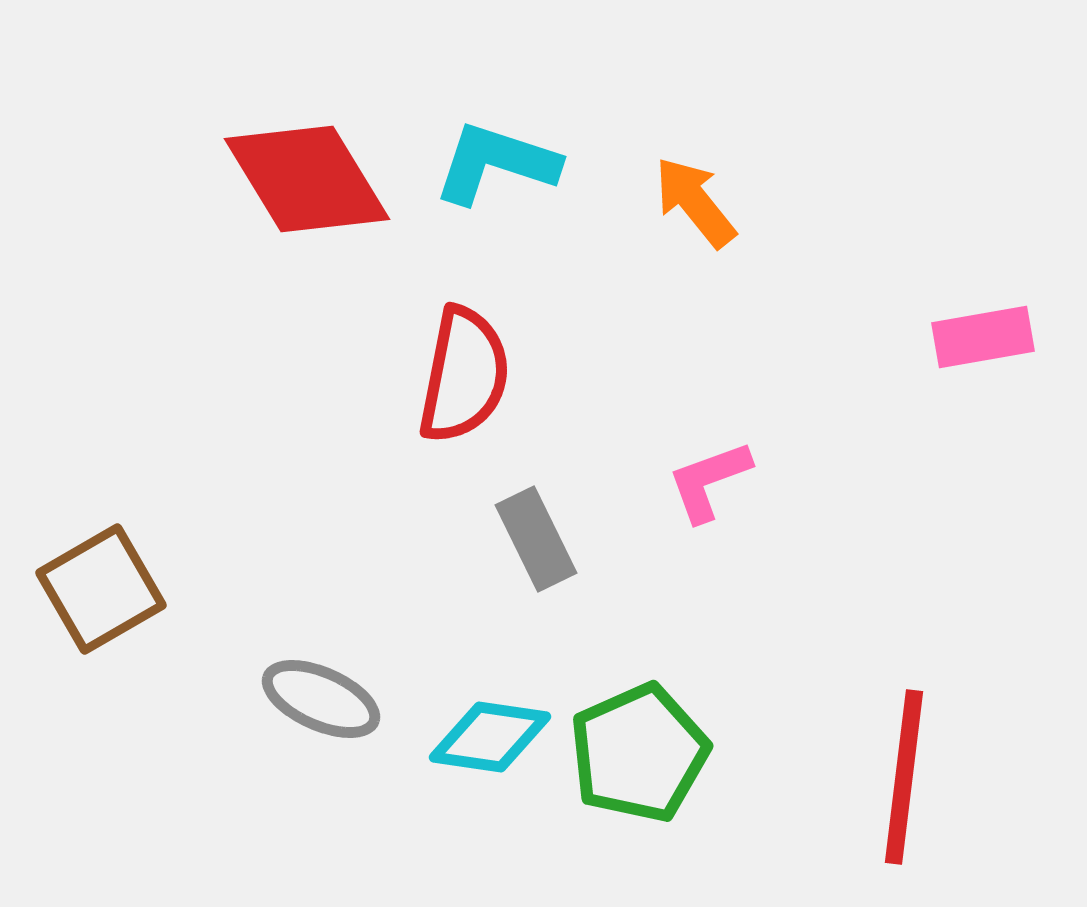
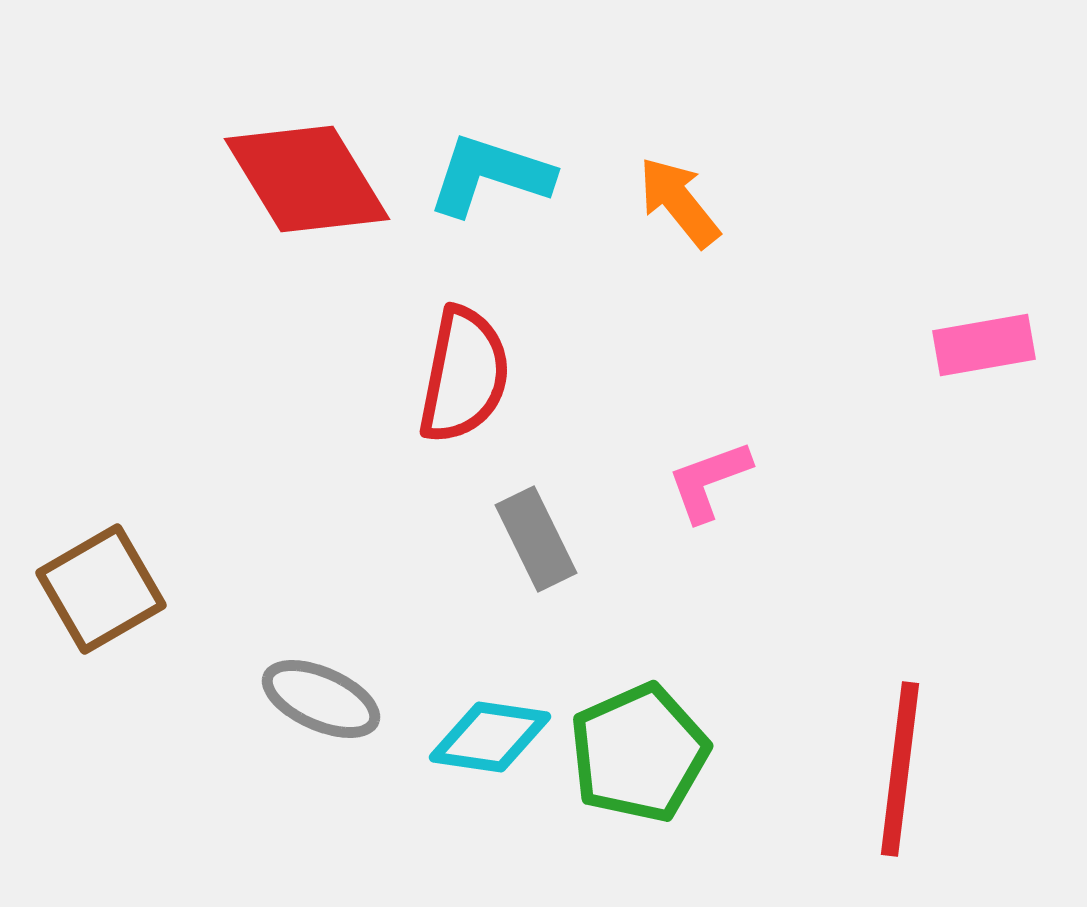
cyan L-shape: moved 6 px left, 12 px down
orange arrow: moved 16 px left
pink rectangle: moved 1 px right, 8 px down
red line: moved 4 px left, 8 px up
